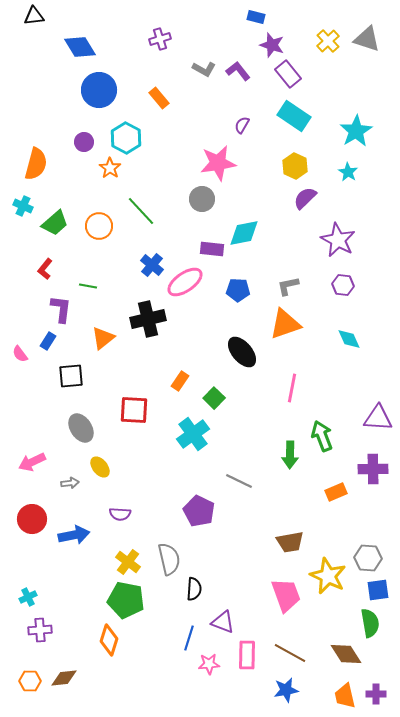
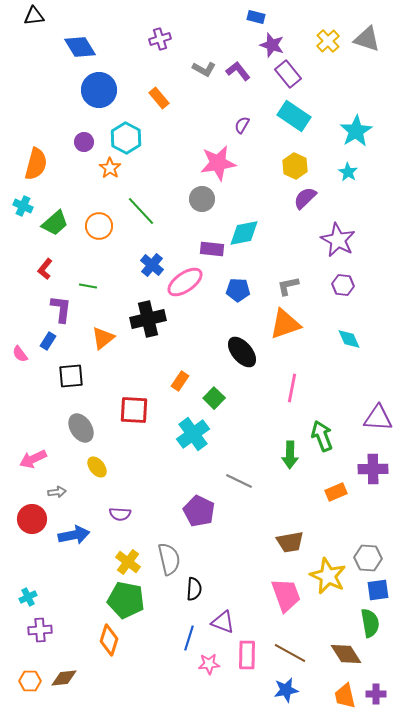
pink arrow at (32, 462): moved 1 px right, 3 px up
yellow ellipse at (100, 467): moved 3 px left
gray arrow at (70, 483): moved 13 px left, 9 px down
